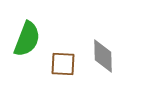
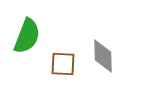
green semicircle: moved 3 px up
